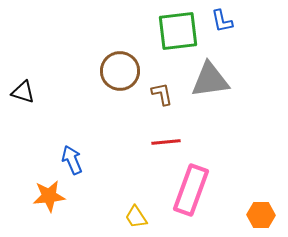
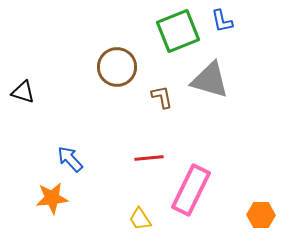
green square: rotated 15 degrees counterclockwise
brown circle: moved 3 px left, 4 px up
gray triangle: rotated 24 degrees clockwise
brown L-shape: moved 3 px down
red line: moved 17 px left, 16 px down
blue arrow: moved 2 px left, 1 px up; rotated 20 degrees counterclockwise
pink rectangle: rotated 6 degrees clockwise
orange star: moved 3 px right, 2 px down
yellow trapezoid: moved 4 px right, 2 px down
